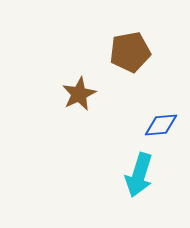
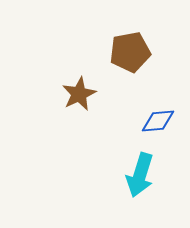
blue diamond: moved 3 px left, 4 px up
cyan arrow: moved 1 px right
